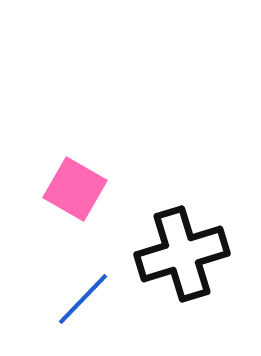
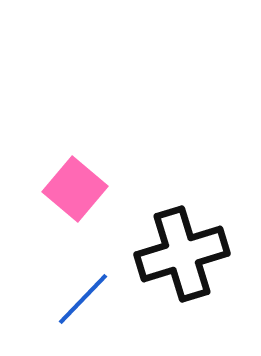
pink square: rotated 10 degrees clockwise
